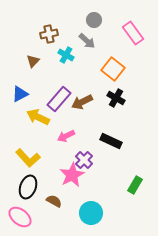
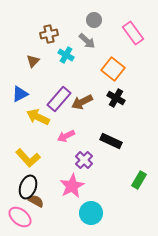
pink star: moved 11 px down
green rectangle: moved 4 px right, 5 px up
brown semicircle: moved 18 px left
